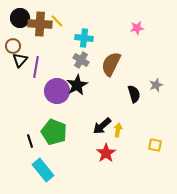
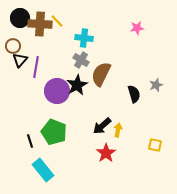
brown semicircle: moved 10 px left, 10 px down
